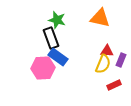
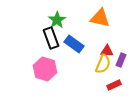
green star: rotated 24 degrees clockwise
blue rectangle: moved 16 px right, 13 px up
pink hexagon: moved 2 px right, 1 px down; rotated 20 degrees clockwise
